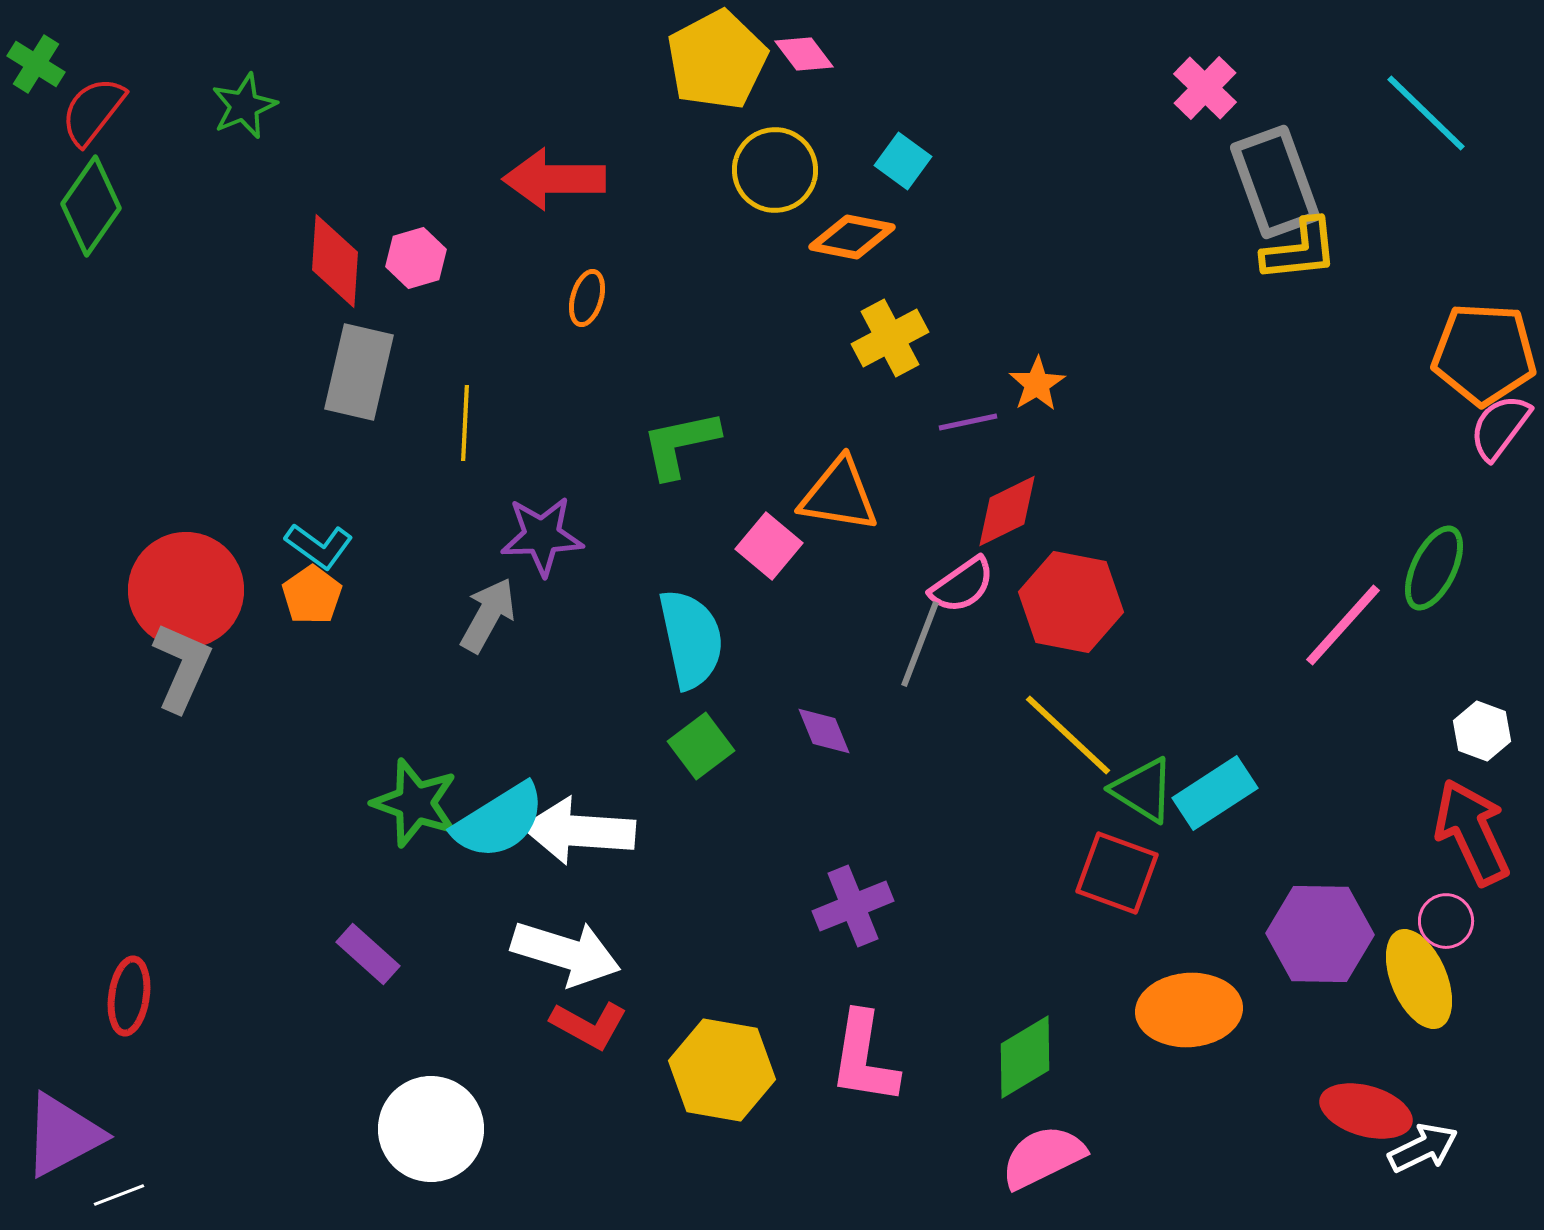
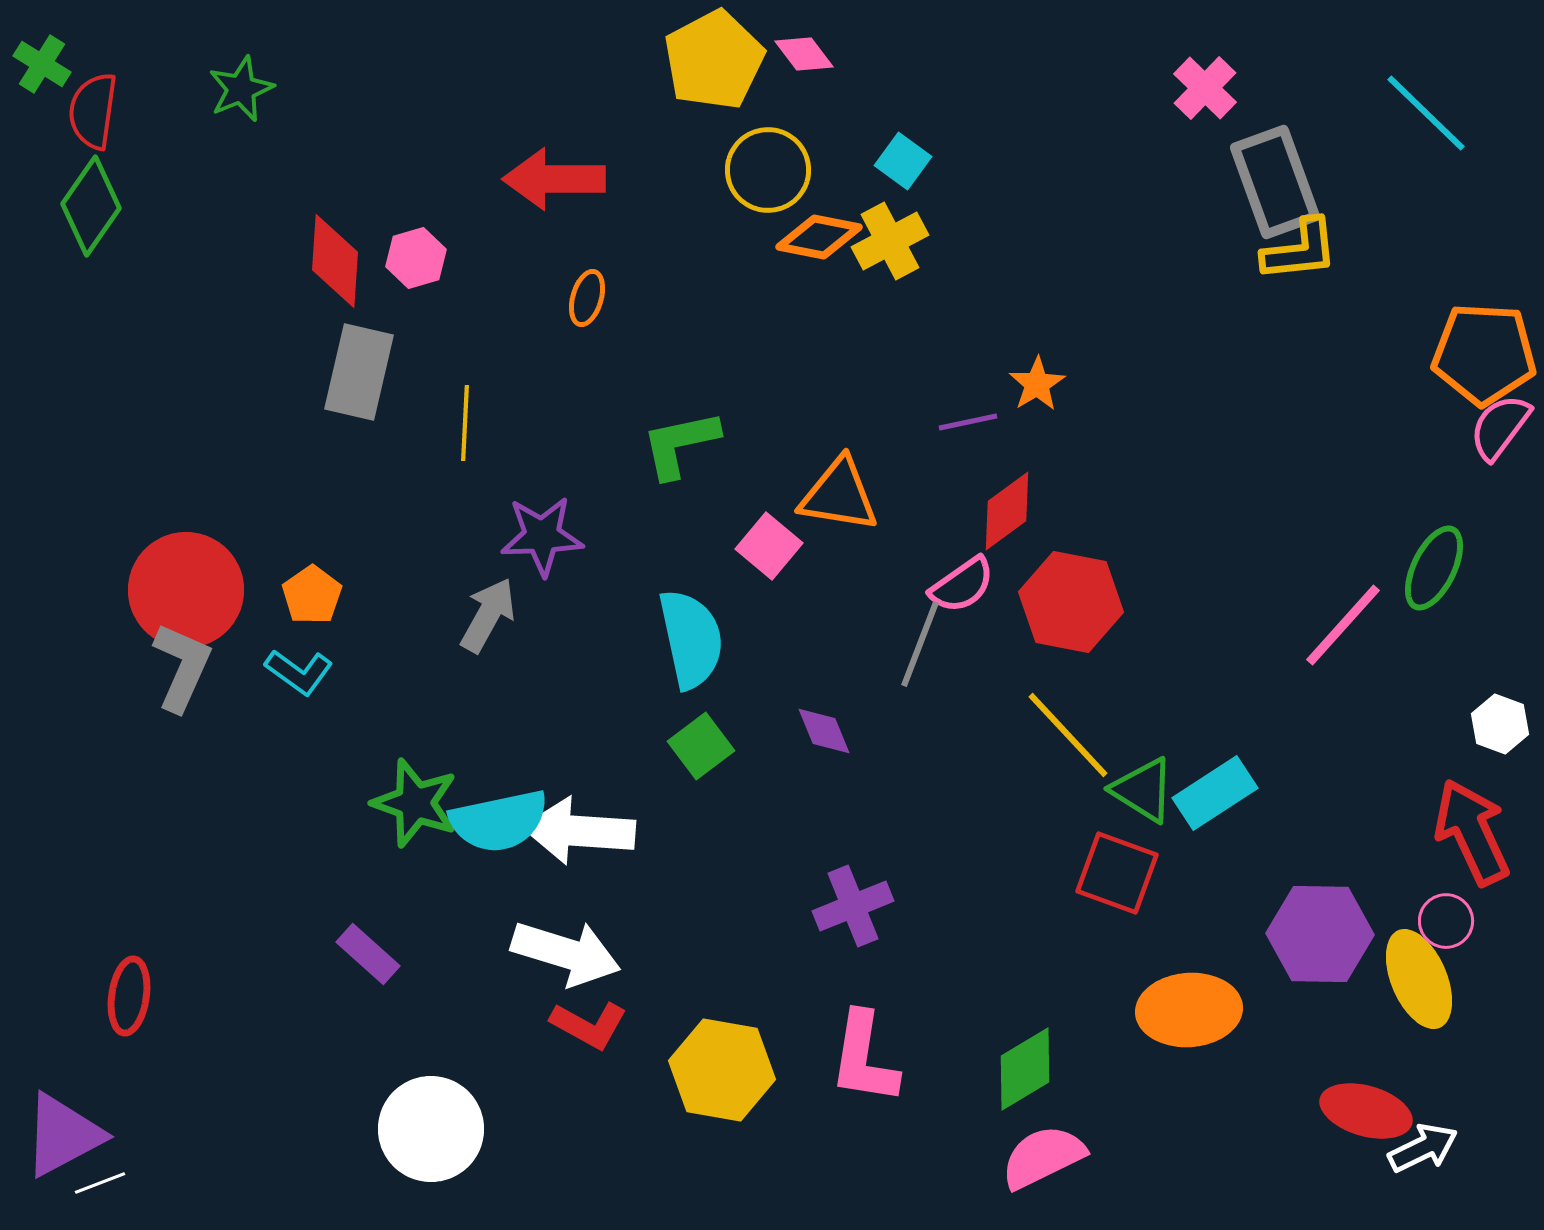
yellow pentagon at (717, 60): moved 3 px left
green cross at (36, 64): moved 6 px right
green star at (244, 106): moved 3 px left, 17 px up
red semicircle at (93, 111): rotated 30 degrees counterclockwise
yellow circle at (775, 170): moved 7 px left
orange diamond at (852, 237): moved 33 px left
yellow cross at (890, 338): moved 97 px up
red diamond at (1007, 511): rotated 10 degrees counterclockwise
cyan L-shape at (319, 546): moved 20 px left, 126 px down
white hexagon at (1482, 731): moved 18 px right, 7 px up
yellow line at (1068, 735): rotated 4 degrees clockwise
cyan semicircle at (499, 821): rotated 20 degrees clockwise
green diamond at (1025, 1057): moved 12 px down
white line at (119, 1195): moved 19 px left, 12 px up
